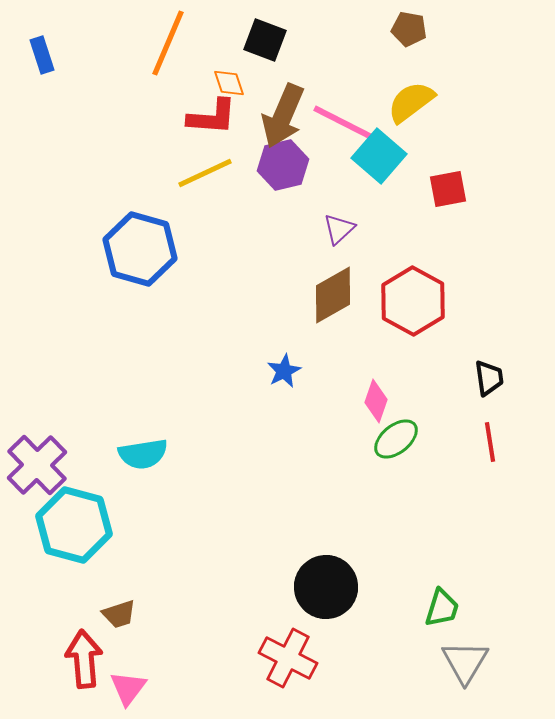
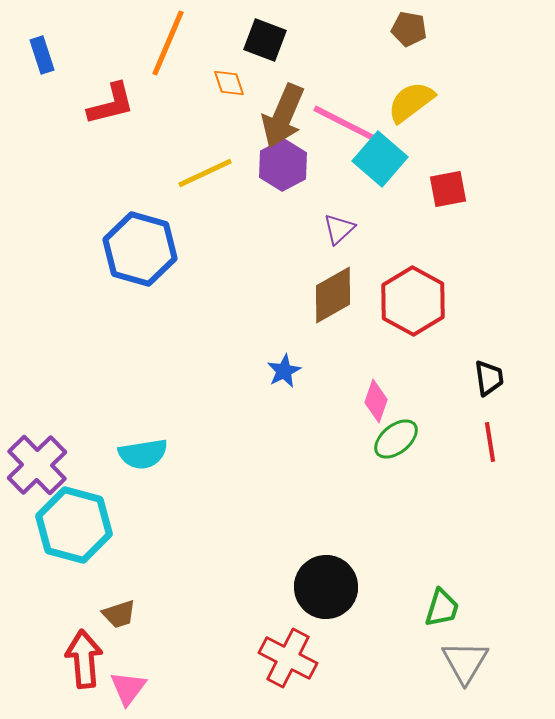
red L-shape: moved 101 px left, 13 px up; rotated 18 degrees counterclockwise
cyan square: moved 1 px right, 3 px down
purple hexagon: rotated 15 degrees counterclockwise
